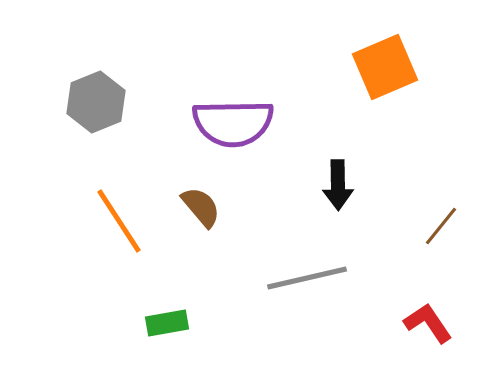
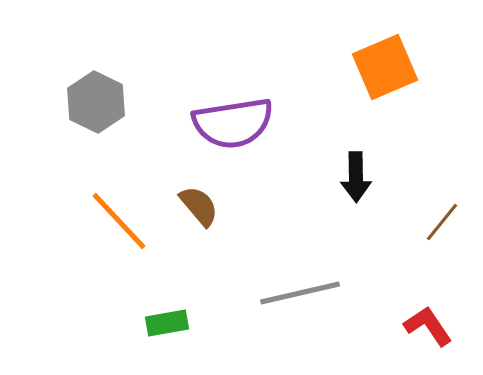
gray hexagon: rotated 12 degrees counterclockwise
purple semicircle: rotated 8 degrees counterclockwise
black arrow: moved 18 px right, 8 px up
brown semicircle: moved 2 px left, 1 px up
orange line: rotated 10 degrees counterclockwise
brown line: moved 1 px right, 4 px up
gray line: moved 7 px left, 15 px down
red L-shape: moved 3 px down
